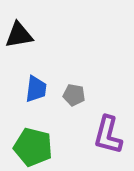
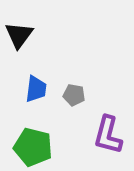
black triangle: rotated 44 degrees counterclockwise
